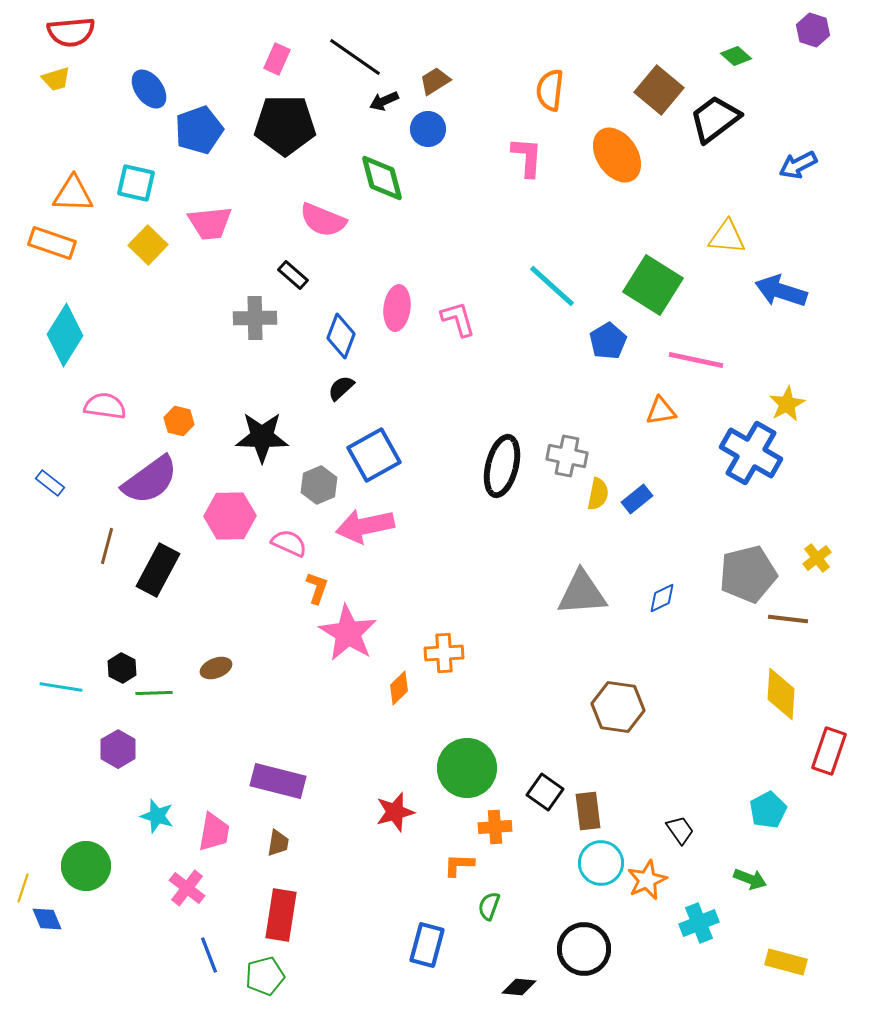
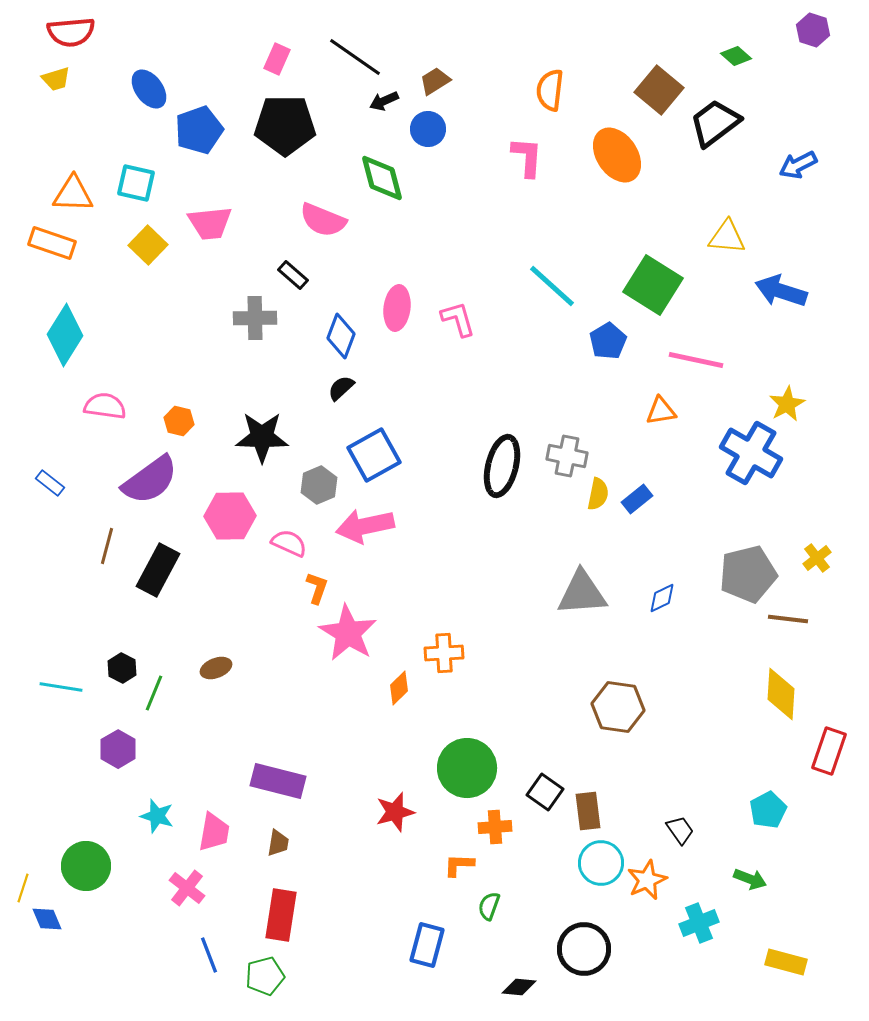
black trapezoid at (715, 119): moved 4 px down
green line at (154, 693): rotated 66 degrees counterclockwise
